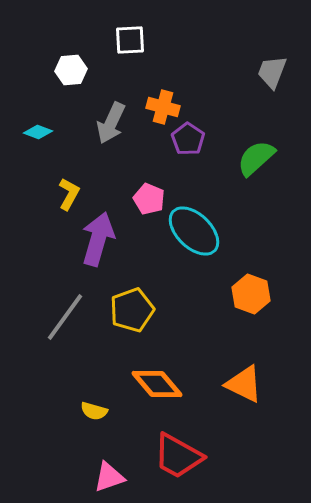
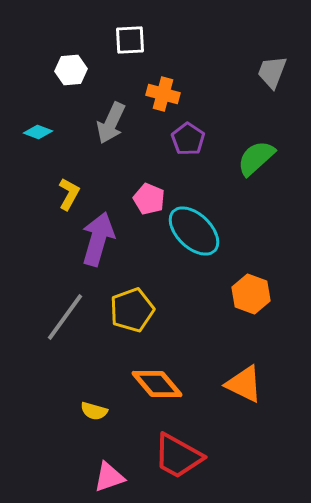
orange cross: moved 13 px up
